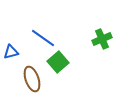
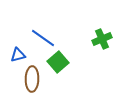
blue triangle: moved 7 px right, 3 px down
brown ellipse: rotated 20 degrees clockwise
